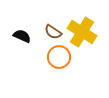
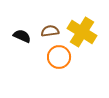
brown semicircle: moved 3 px left, 1 px up; rotated 138 degrees clockwise
